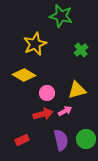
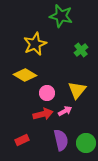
yellow diamond: moved 1 px right
yellow triangle: rotated 36 degrees counterclockwise
green circle: moved 4 px down
